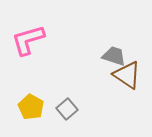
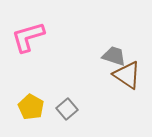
pink L-shape: moved 3 px up
